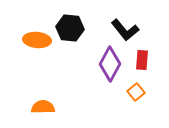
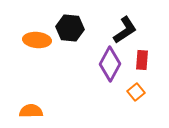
black L-shape: rotated 84 degrees counterclockwise
orange semicircle: moved 12 px left, 4 px down
